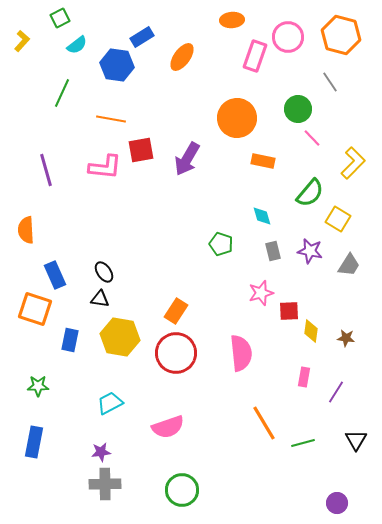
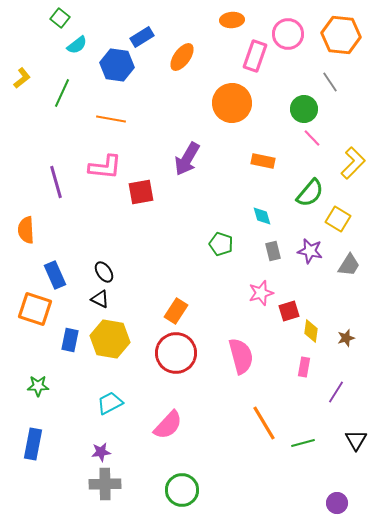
green square at (60, 18): rotated 24 degrees counterclockwise
orange hexagon at (341, 35): rotated 9 degrees counterclockwise
pink circle at (288, 37): moved 3 px up
yellow L-shape at (22, 41): moved 37 px down; rotated 10 degrees clockwise
green circle at (298, 109): moved 6 px right
orange circle at (237, 118): moved 5 px left, 15 px up
red square at (141, 150): moved 42 px down
purple line at (46, 170): moved 10 px right, 12 px down
black triangle at (100, 299): rotated 18 degrees clockwise
red square at (289, 311): rotated 15 degrees counterclockwise
yellow hexagon at (120, 337): moved 10 px left, 2 px down
brown star at (346, 338): rotated 24 degrees counterclockwise
pink semicircle at (241, 353): moved 3 px down; rotated 9 degrees counterclockwise
pink rectangle at (304, 377): moved 10 px up
pink semicircle at (168, 427): moved 2 px up; rotated 28 degrees counterclockwise
blue rectangle at (34, 442): moved 1 px left, 2 px down
